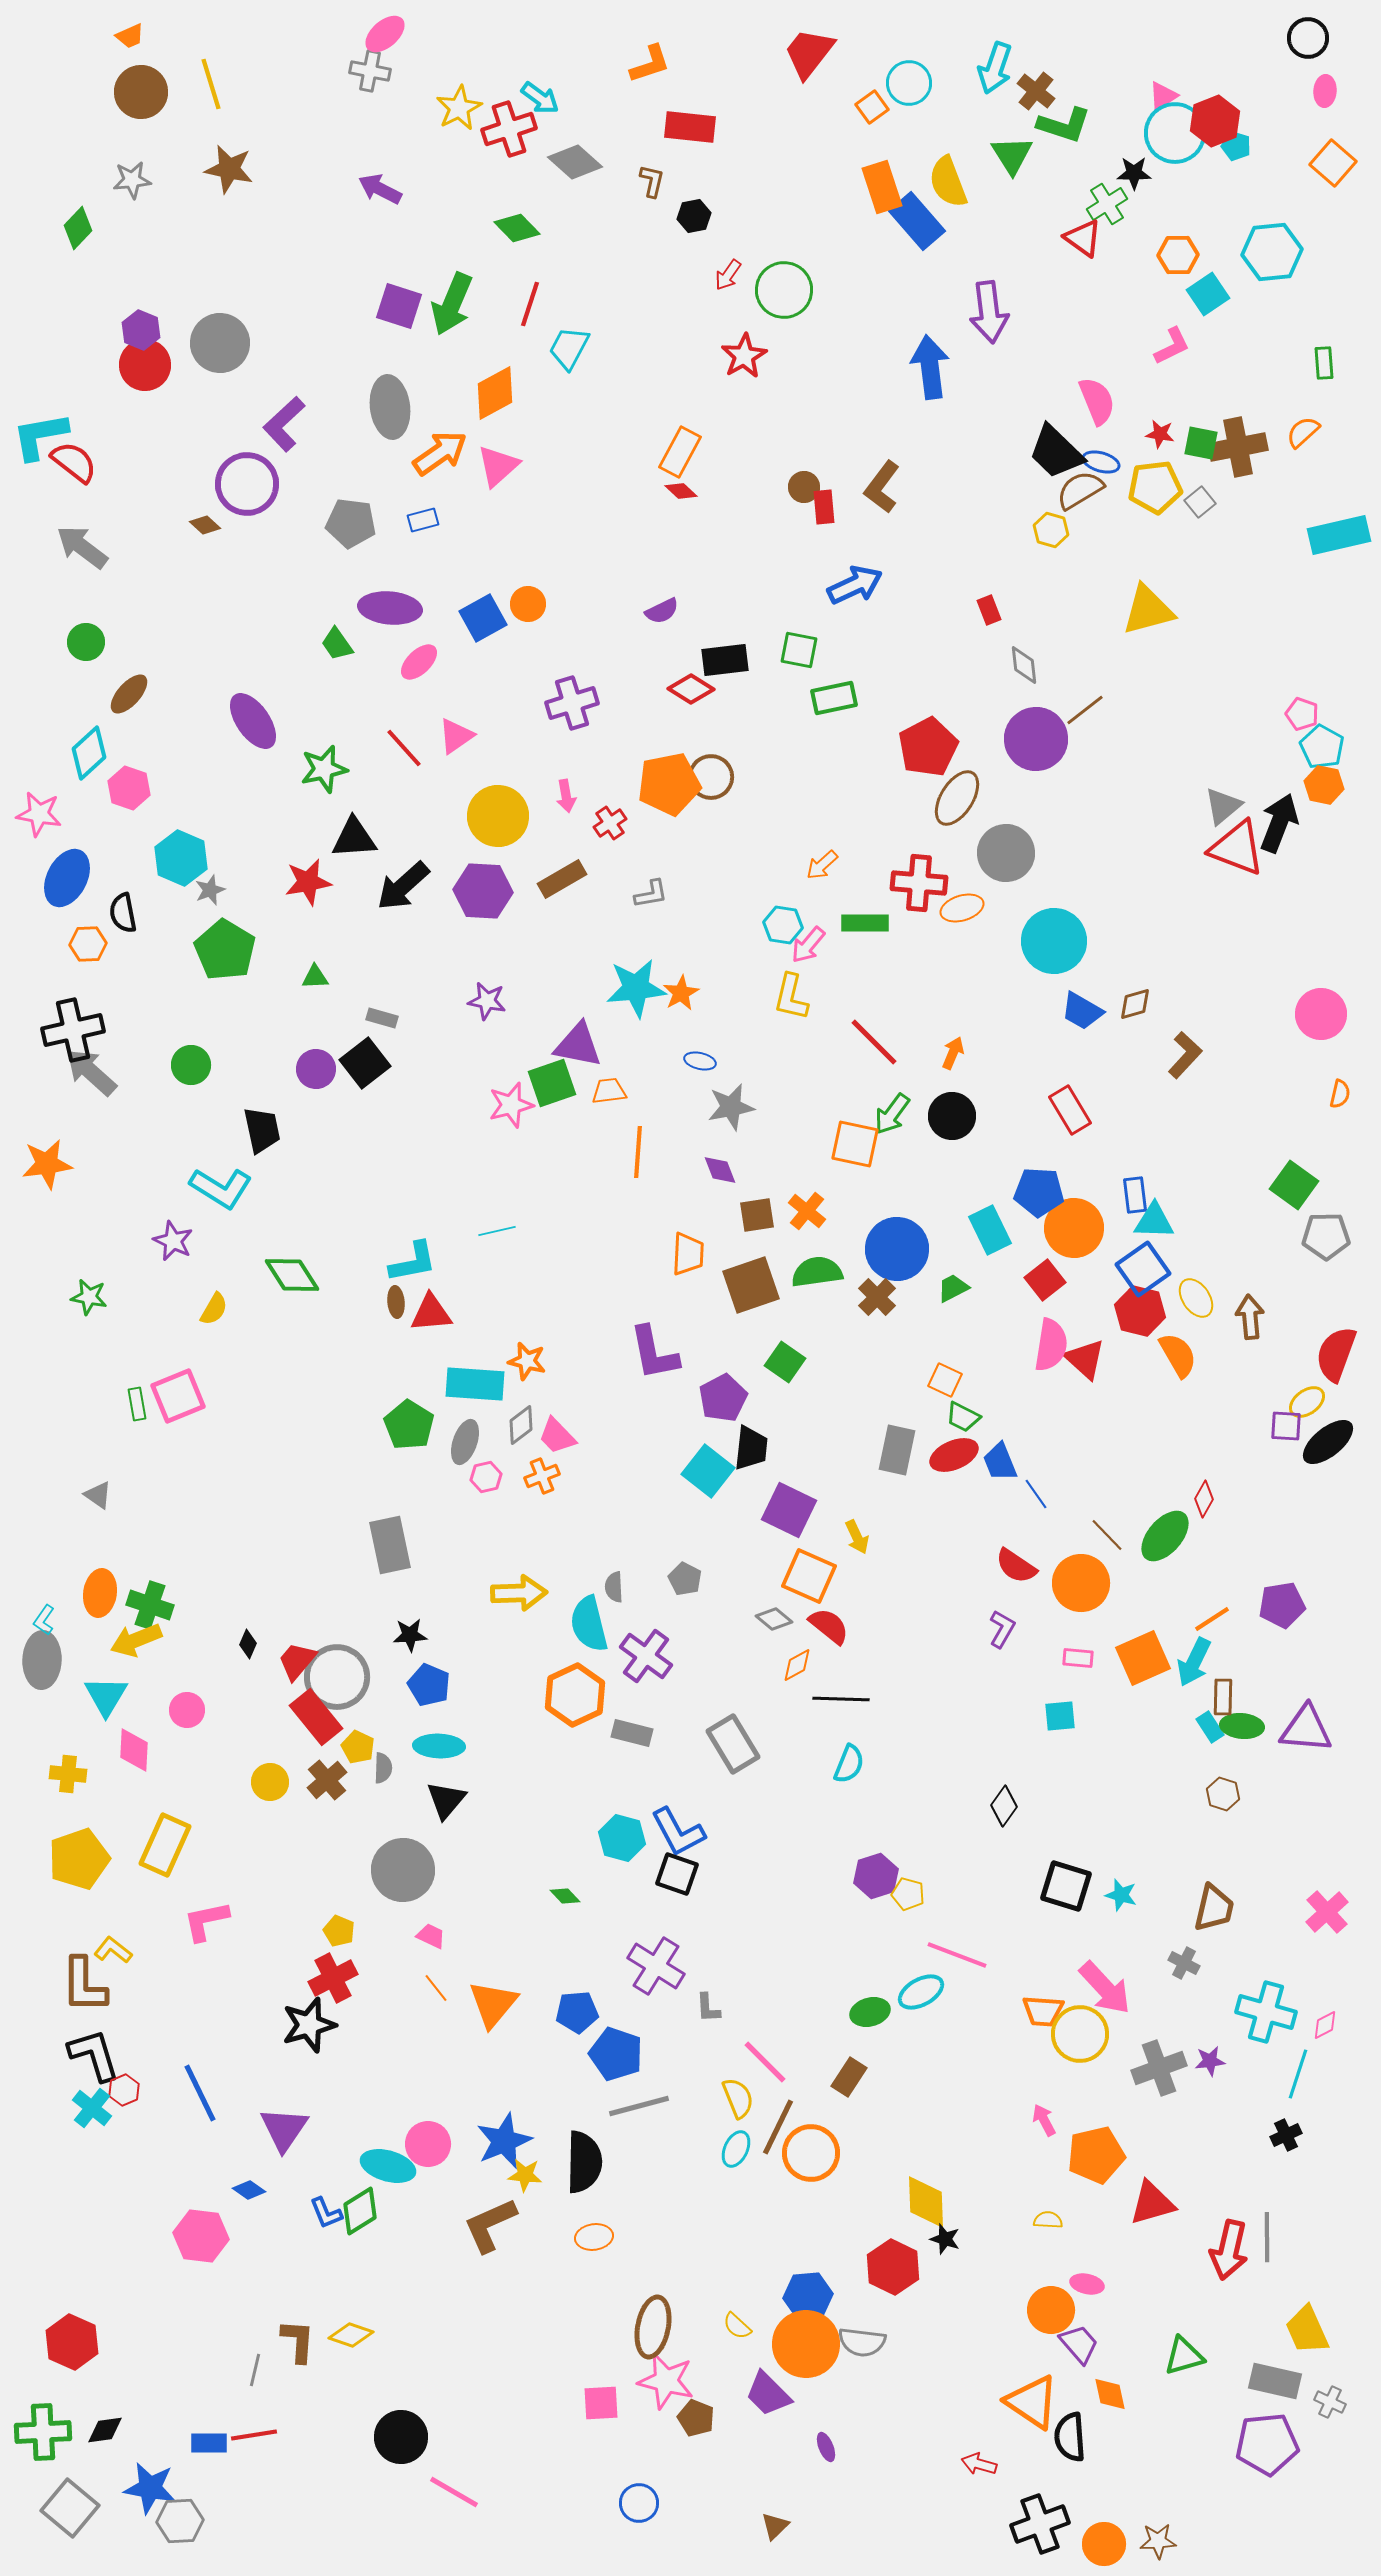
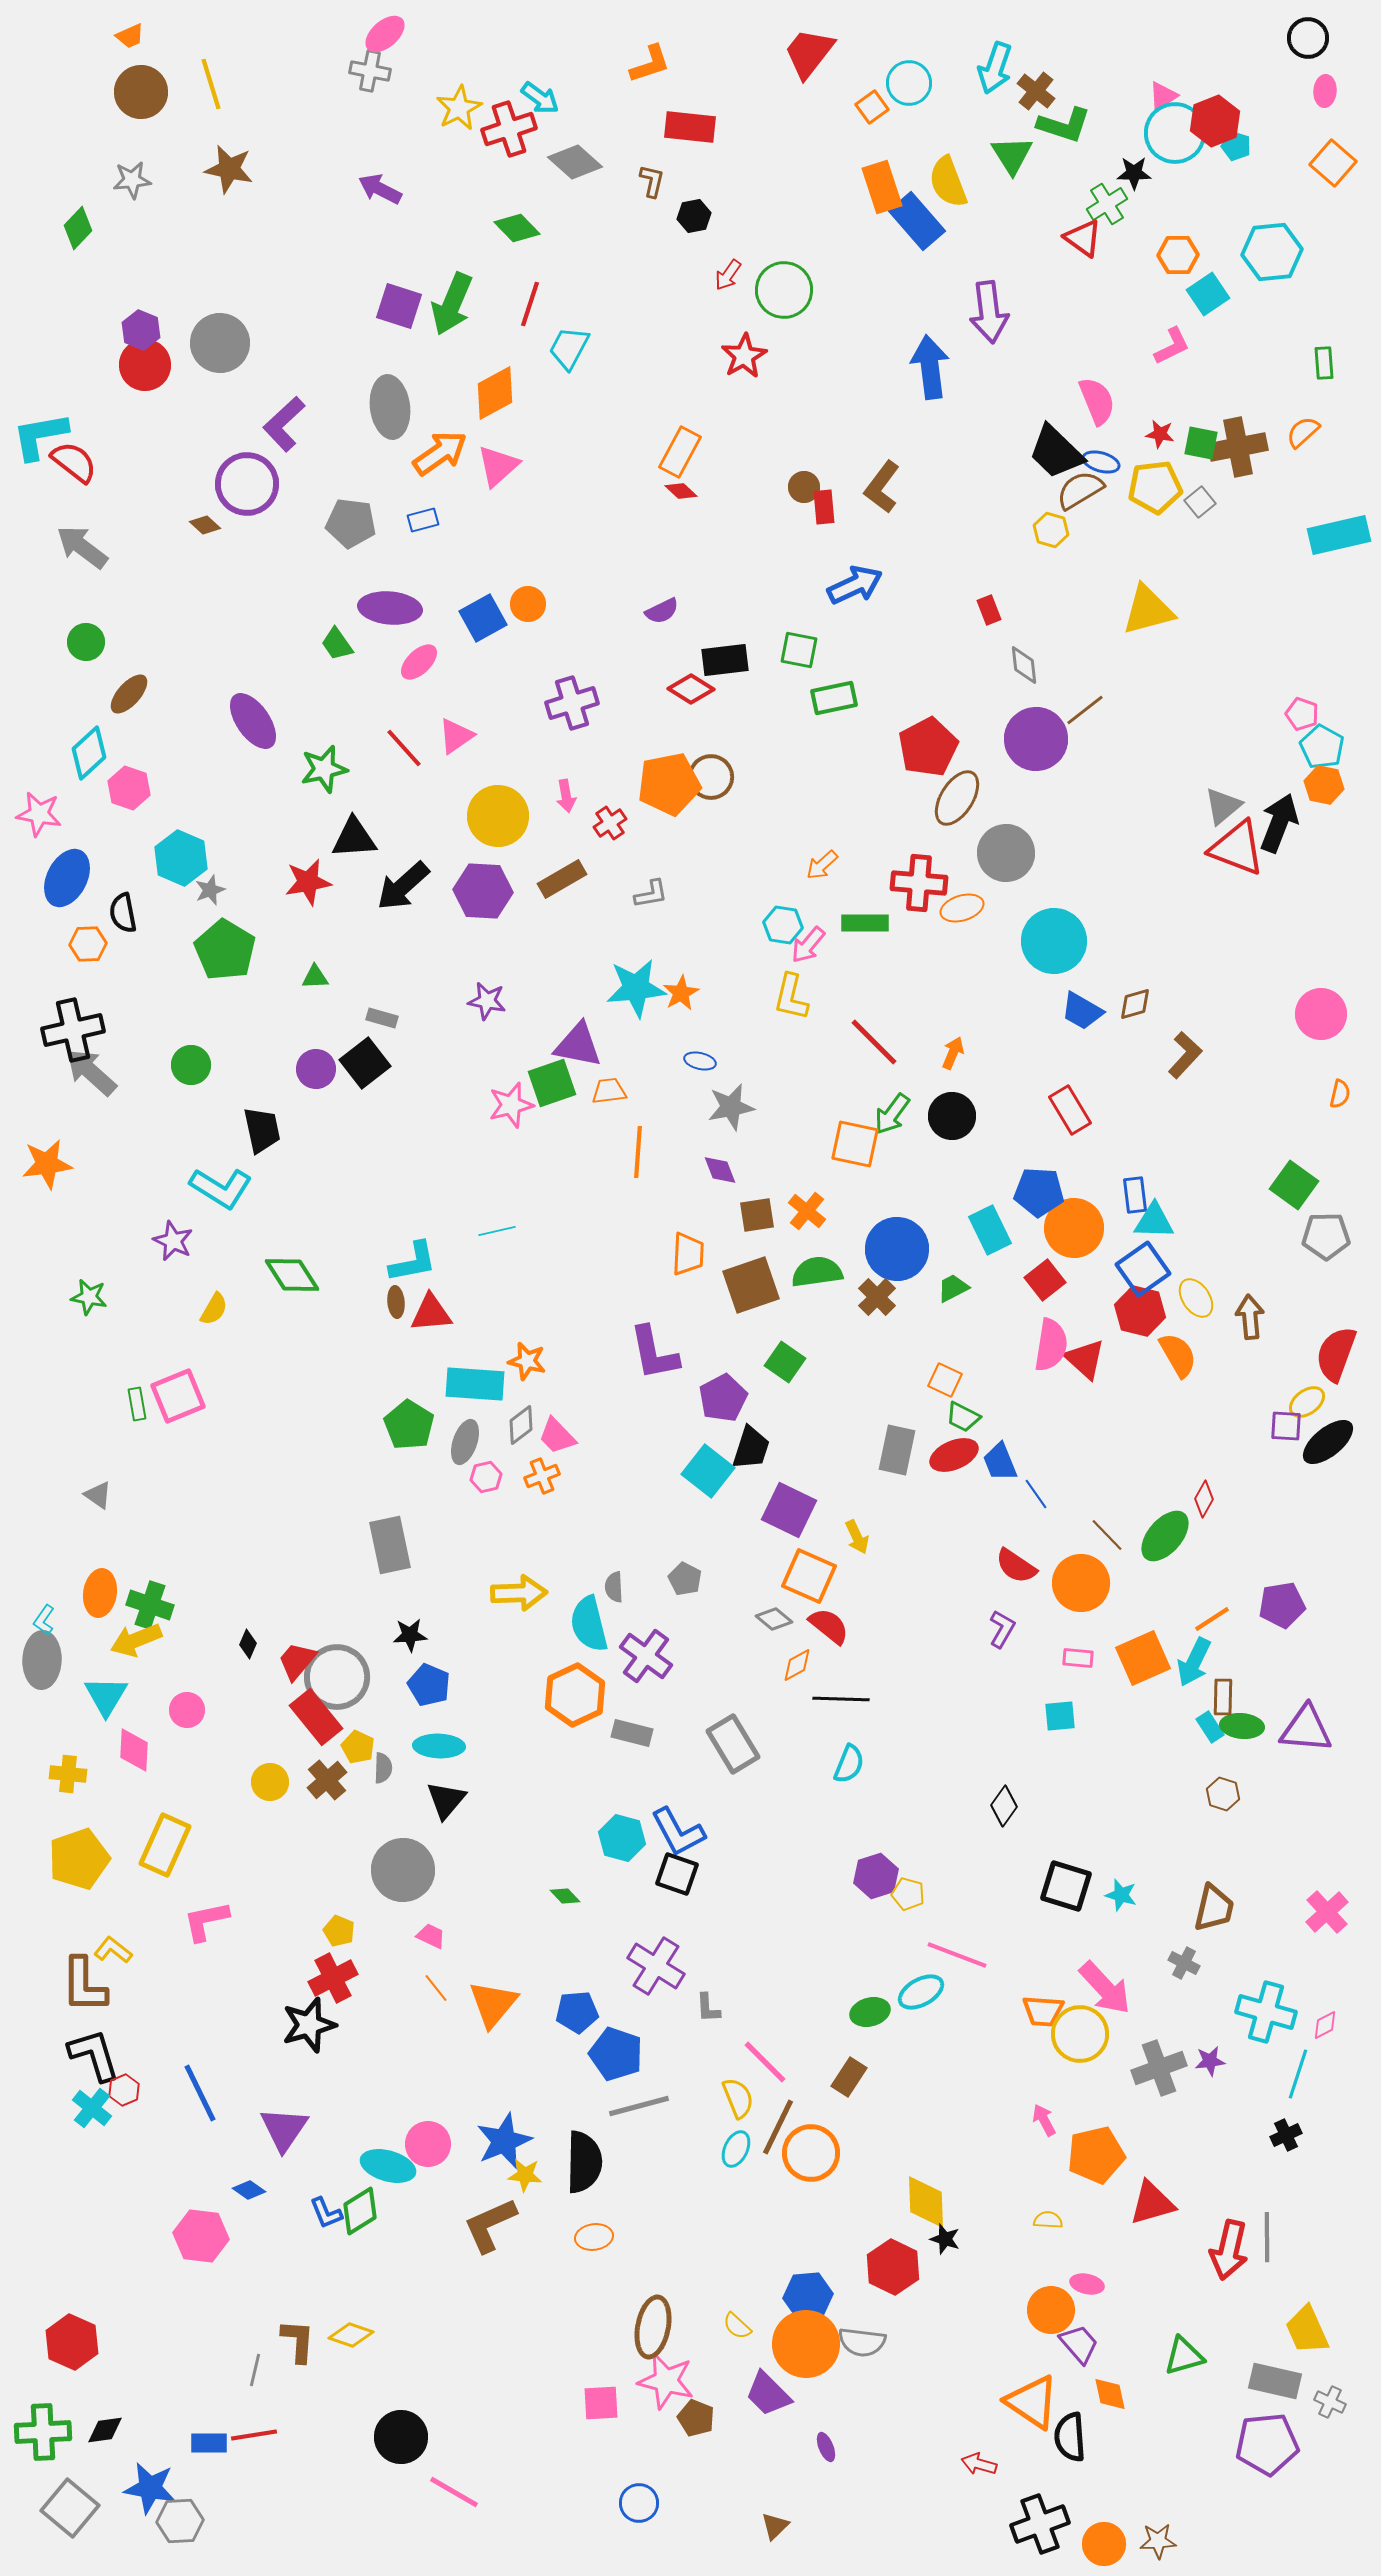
black trapezoid at (751, 1448): rotated 12 degrees clockwise
